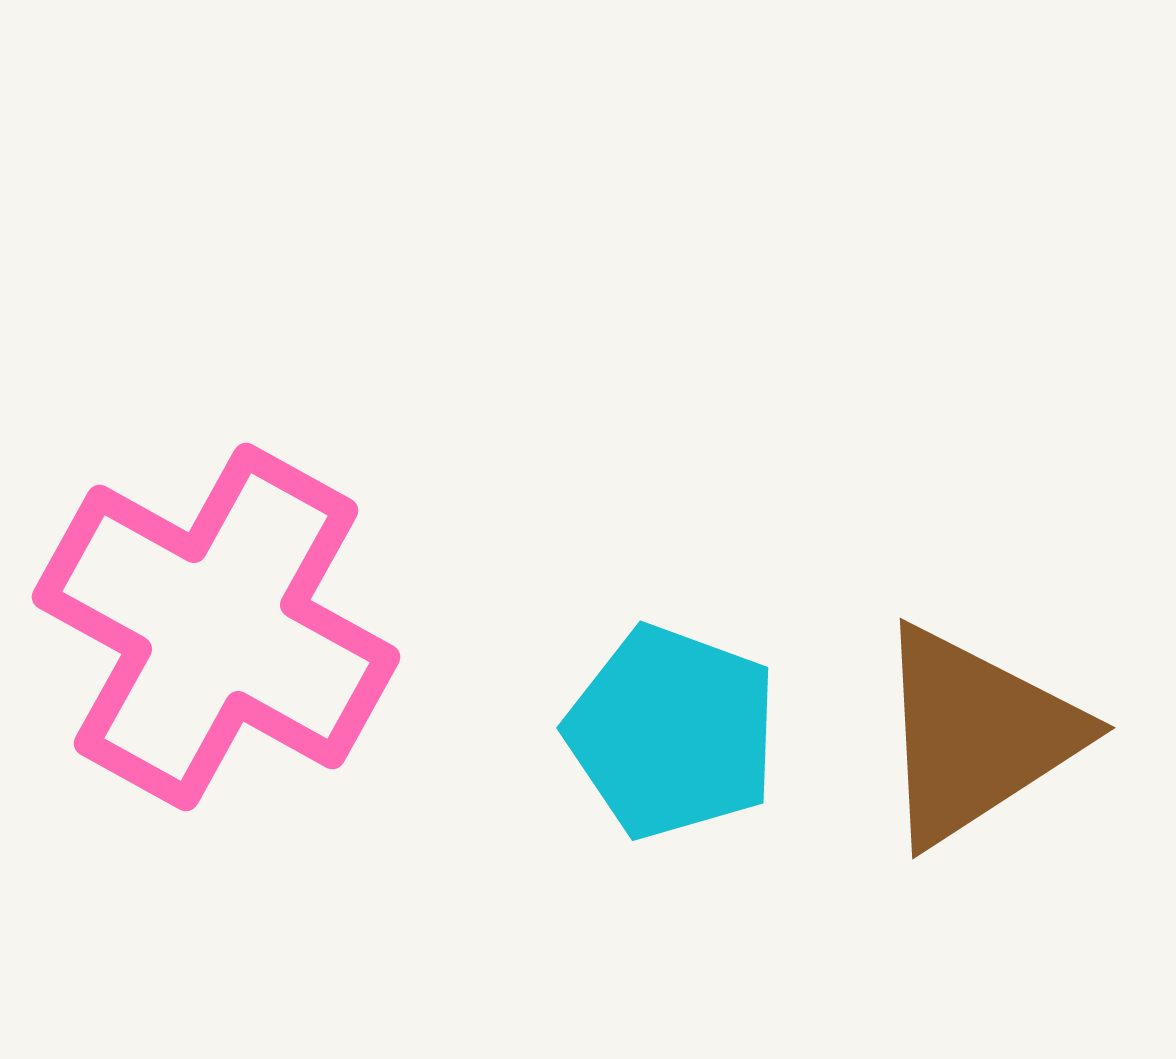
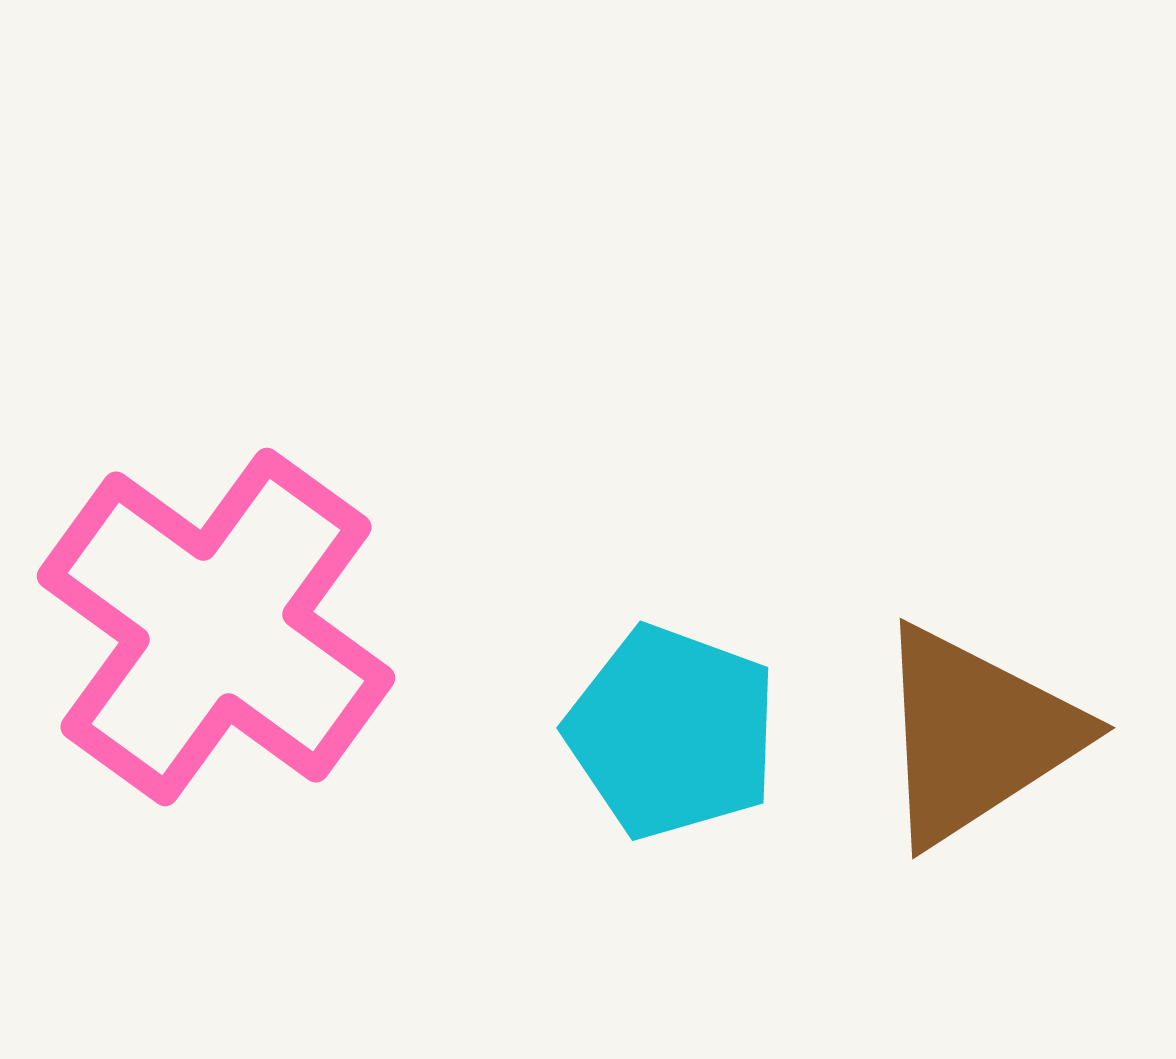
pink cross: rotated 7 degrees clockwise
